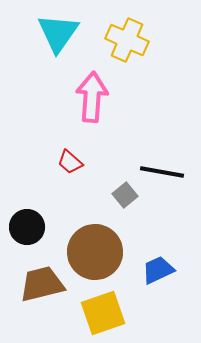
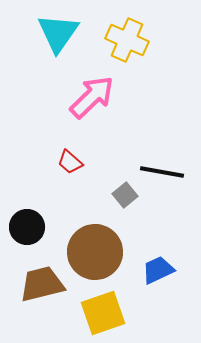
pink arrow: rotated 42 degrees clockwise
